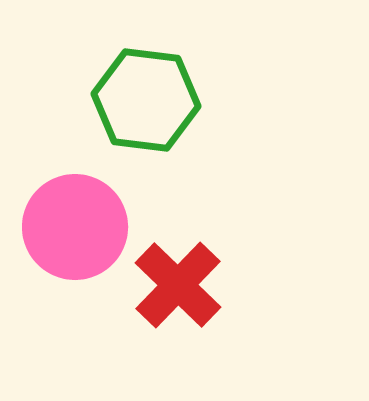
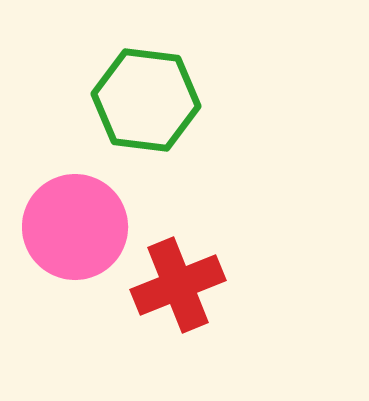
red cross: rotated 24 degrees clockwise
